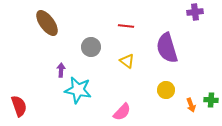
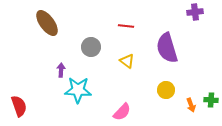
cyan star: rotated 8 degrees counterclockwise
